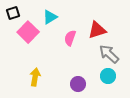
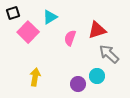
cyan circle: moved 11 px left
